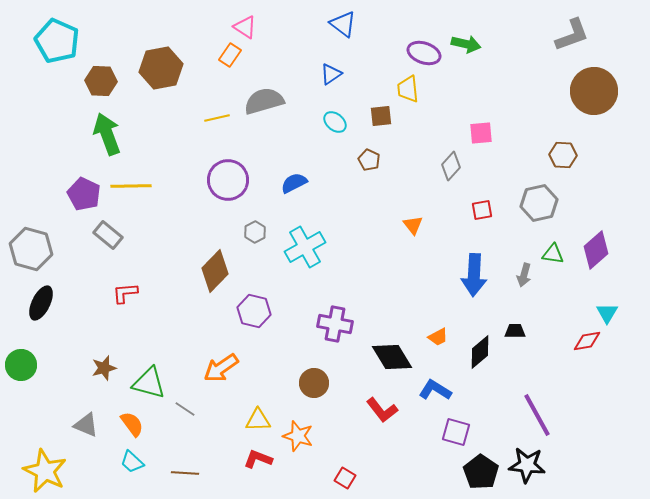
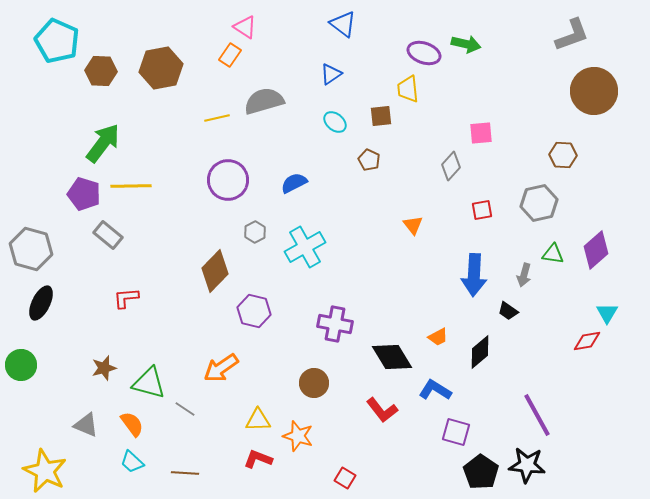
brown hexagon at (101, 81): moved 10 px up
green arrow at (107, 134): moved 4 px left, 9 px down; rotated 57 degrees clockwise
purple pentagon at (84, 194): rotated 8 degrees counterclockwise
red L-shape at (125, 293): moved 1 px right, 5 px down
black trapezoid at (515, 331): moved 7 px left, 20 px up; rotated 145 degrees counterclockwise
